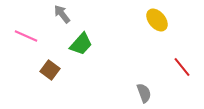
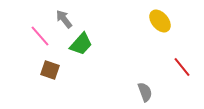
gray arrow: moved 2 px right, 5 px down
yellow ellipse: moved 3 px right, 1 px down
pink line: moved 14 px right; rotated 25 degrees clockwise
brown square: rotated 18 degrees counterclockwise
gray semicircle: moved 1 px right, 1 px up
